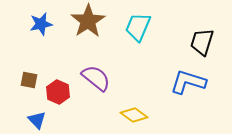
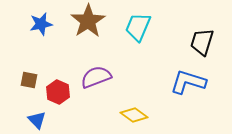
purple semicircle: moved 1 px up; rotated 60 degrees counterclockwise
